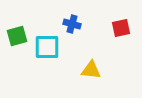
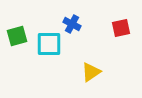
blue cross: rotated 12 degrees clockwise
cyan square: moved 2 px right, 3 px up
yellow triangle: moved 2 px down; rotated 40 degrees counterclockwise
